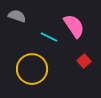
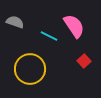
gray semicircle: moved 2 px left, 6 px down
cyan line: moved 1 px up
yellow circle: moved 2 px left
